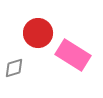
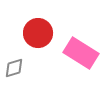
pink rectangle: moved 8 px right, 2 px up
